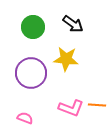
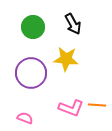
black arrow: rotated 25 degrees clockwise
